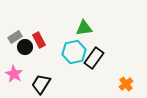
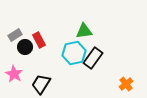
green triangle: moved 3 px down
gray rectangle: moved 2 px up
cyan hexagon: moved 1 px down
black rectangle: moved 1 px left
